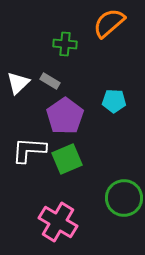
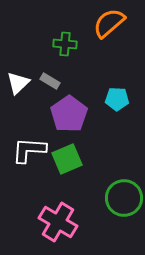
cyan pentagon: moved 3 px right, 2 px up
purple pentagon: moved 4 px right, 2 px up
